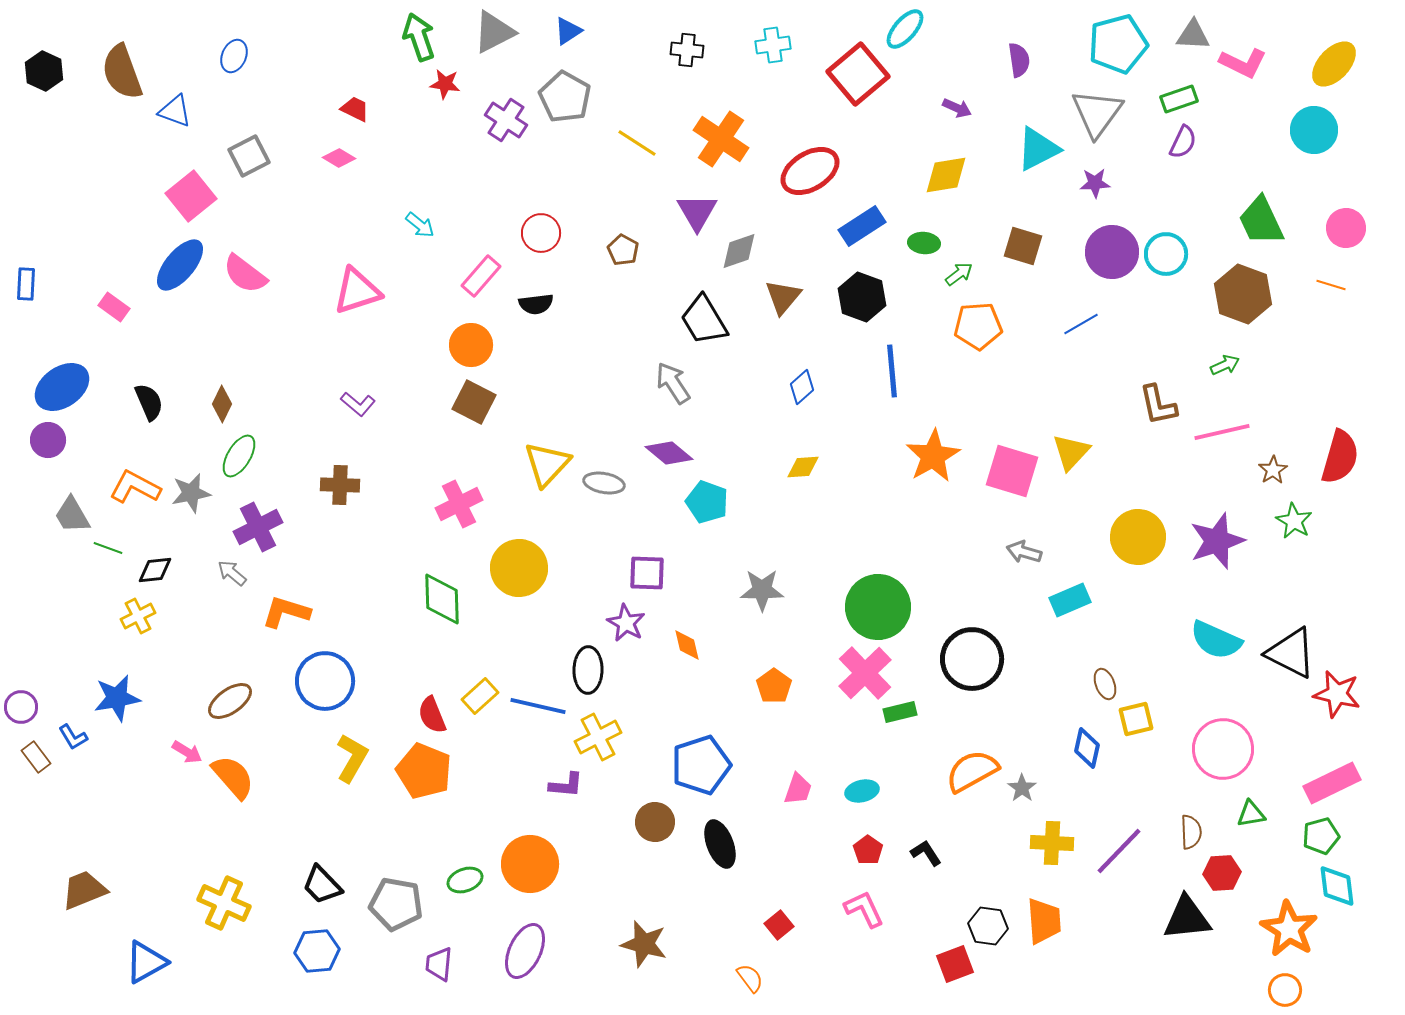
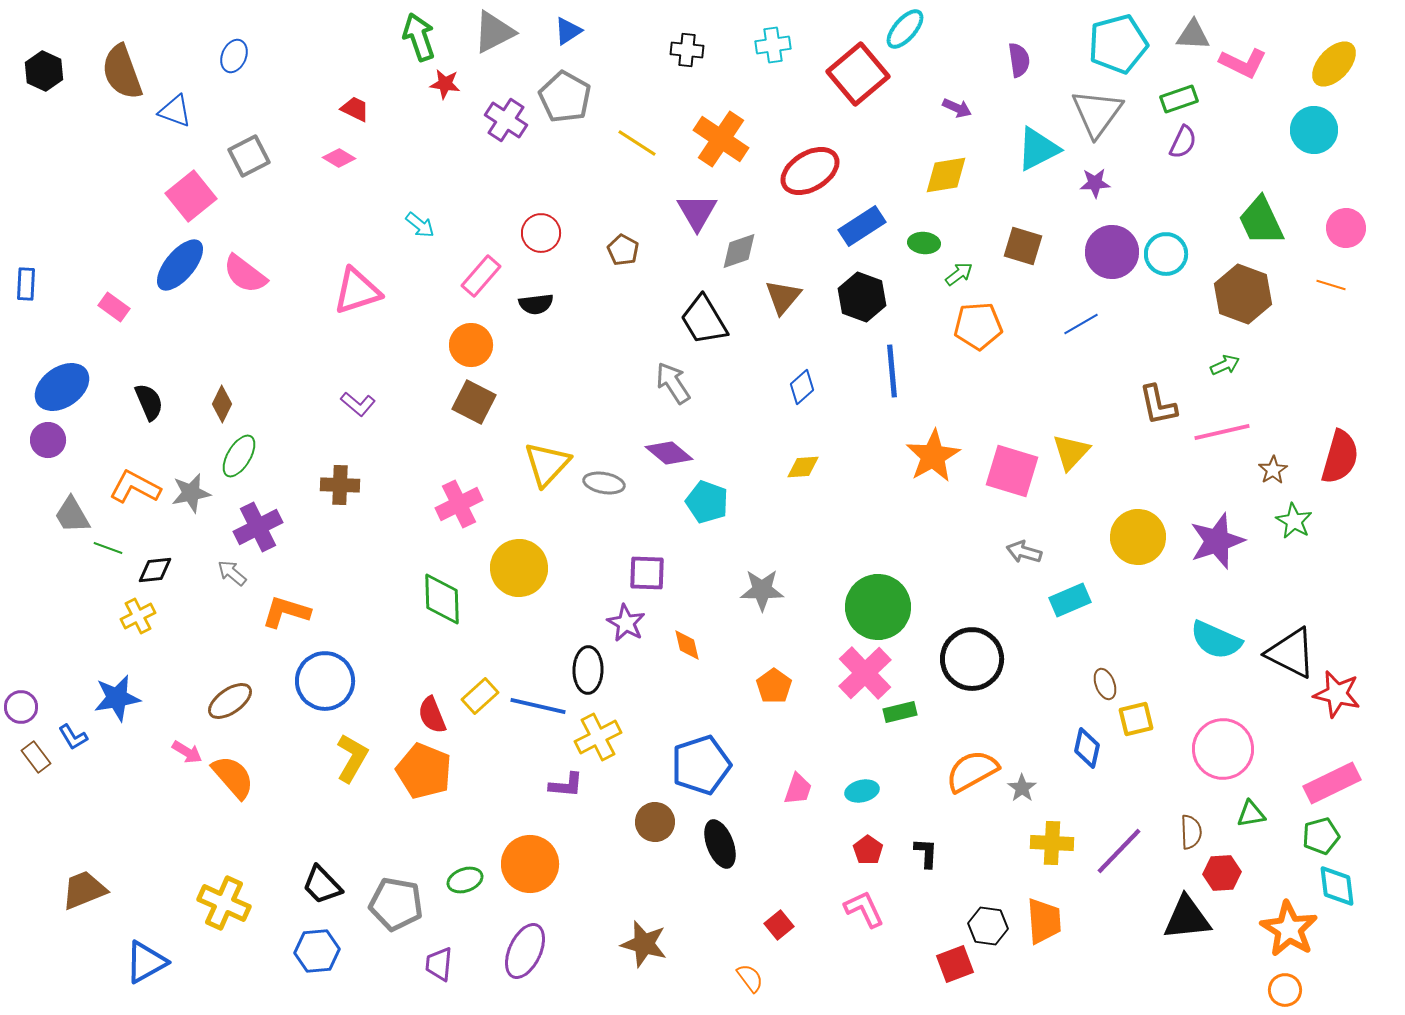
black L-shape at (926, 853): rotated 36 degrees clockwise
